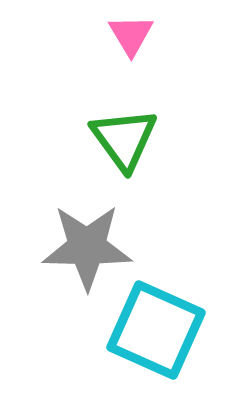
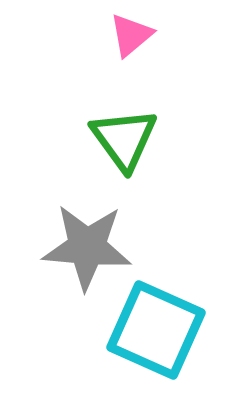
pink triangle: rotated 21 degrees clockwise
gray star: rotated 4 degrees clockwise
